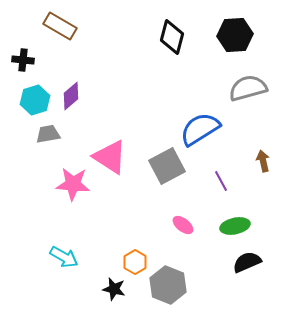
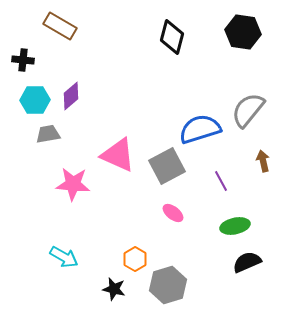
black hexagon: moved 8 px right, 3 px up; rotated 12 degrees clockwise
gray semicircle: moved 22 px down; rotated 36 degrees counterclockwise
cyan hexagon: rotated 16 degrees clockwise
blue semicircle: rotated 15 degrees clockwise
pink triangle: moved 8 px right, 2 px up; rotated 9 degrees counterclockwise
pink ellipse: moved 10 px left, 12 px up
orange hexagon: moved 3 px up
gray hexagon: rotated 21 degrees clockwise
